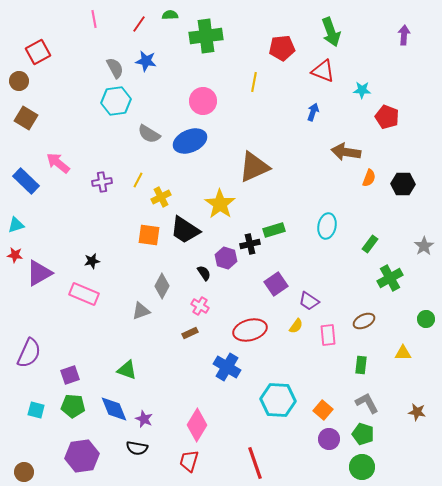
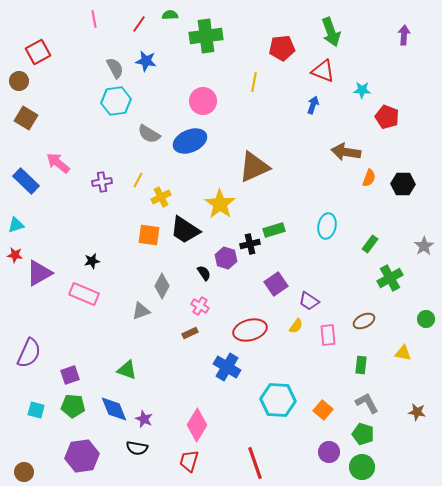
blue arrow at (313, 112): moved 7 px up
yellow triangle at (403, 353): rotated 12 degrees clockwise
purple circle at (329, 439): moved 13 px down
